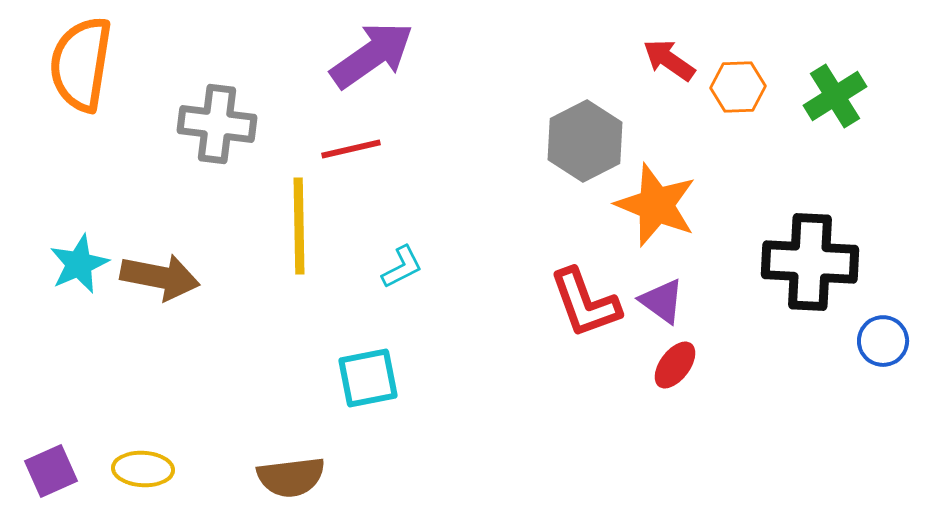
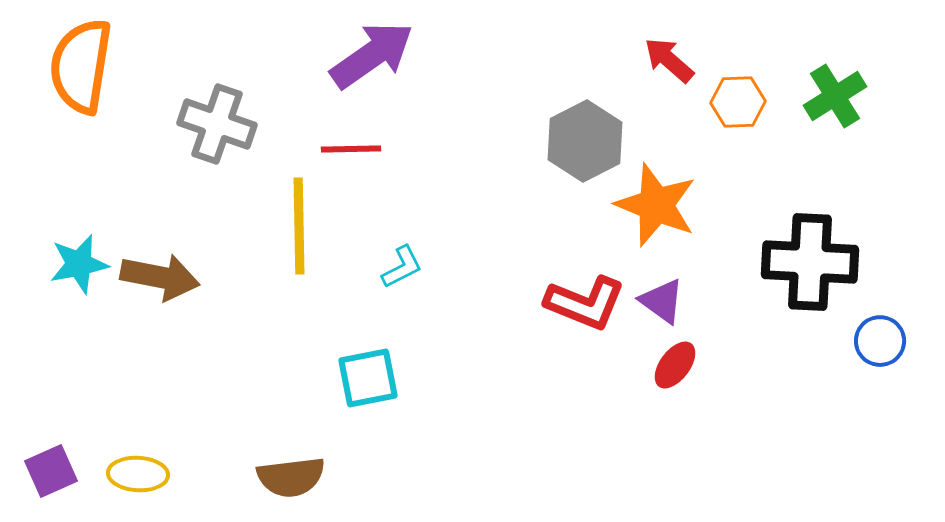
red arrow: rotated 6 degrees clockwise
orange semicircle: moved 2 px down
orange hexagon: moved 15 px down
gray cross: rotated 12 degrees clockwise
red line: rotated 12 degrees clockwise
cyan star: rotated 12 degrees clockwise
red L-shape: rotated 48 degrees counterclockwise
blue circle: moved 3 px left
yellow ellipse: moved 5 px left, 5 px down
